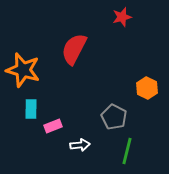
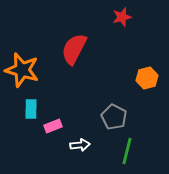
orange star: moved 1 px left
orange hexagon: moved 10 px up; rotated 20 degrees clockwise
